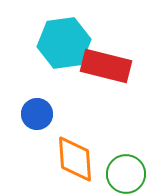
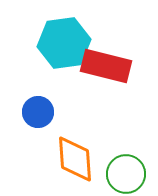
blue circle: moved 1 px right, 2 px up
